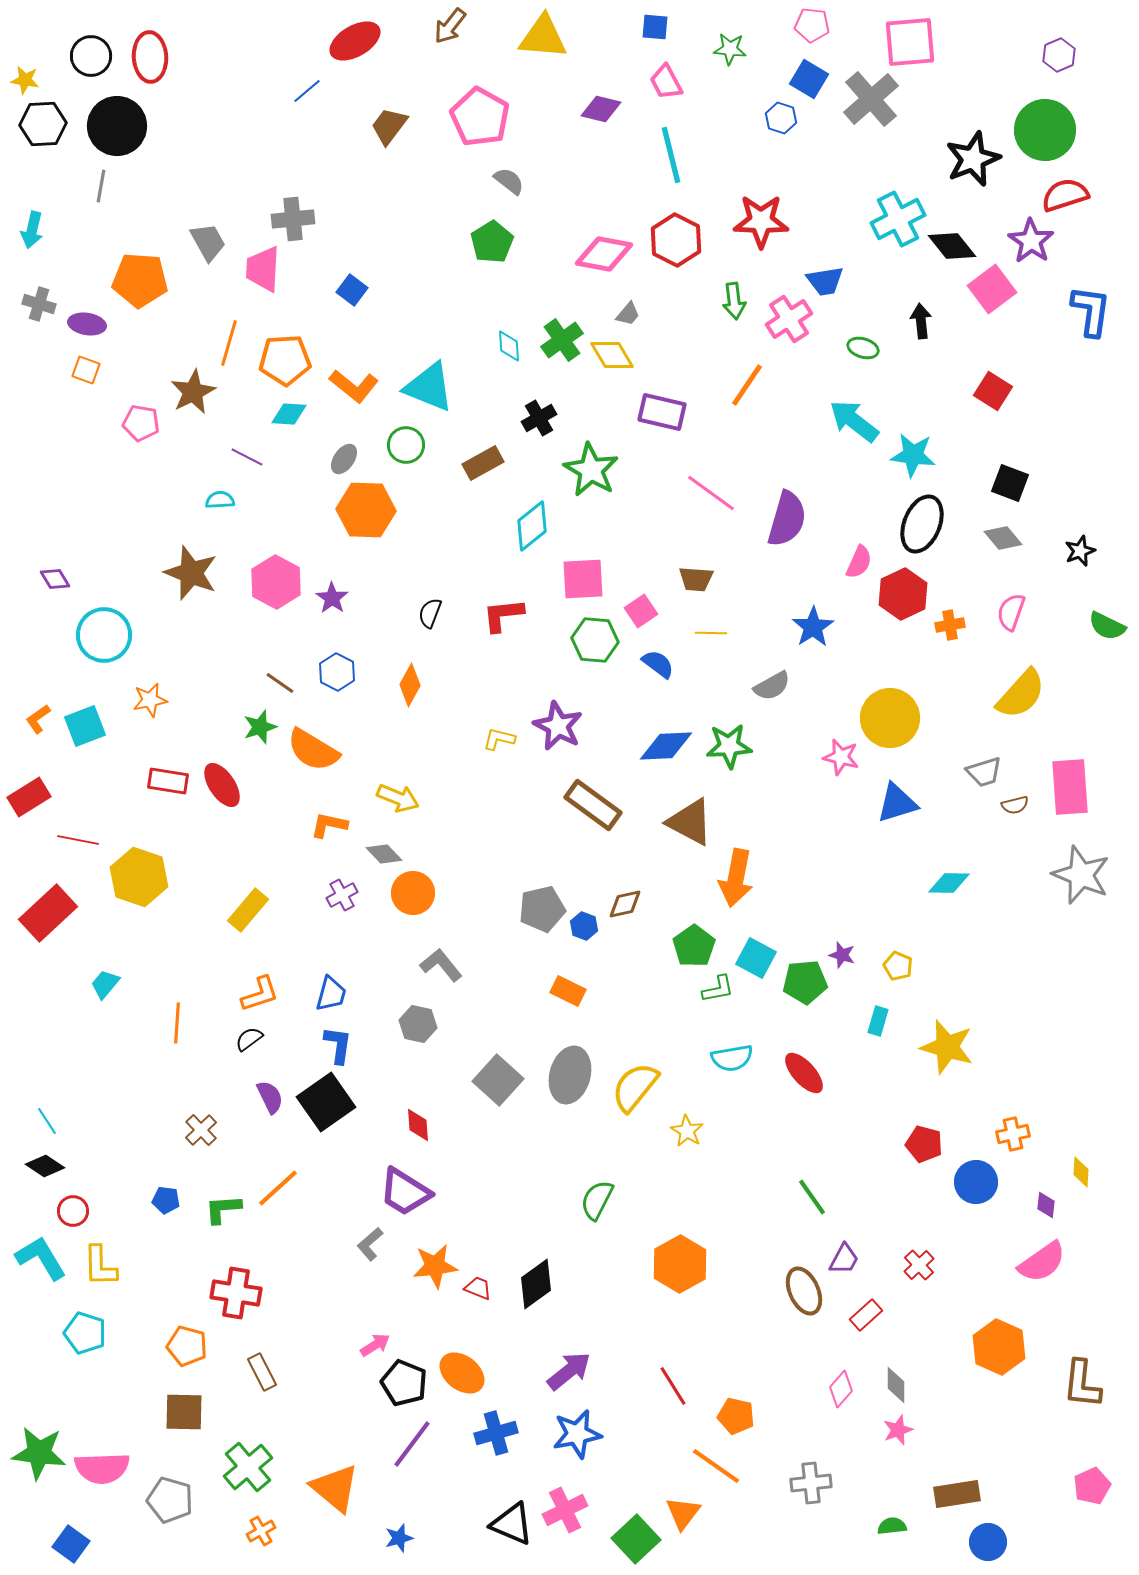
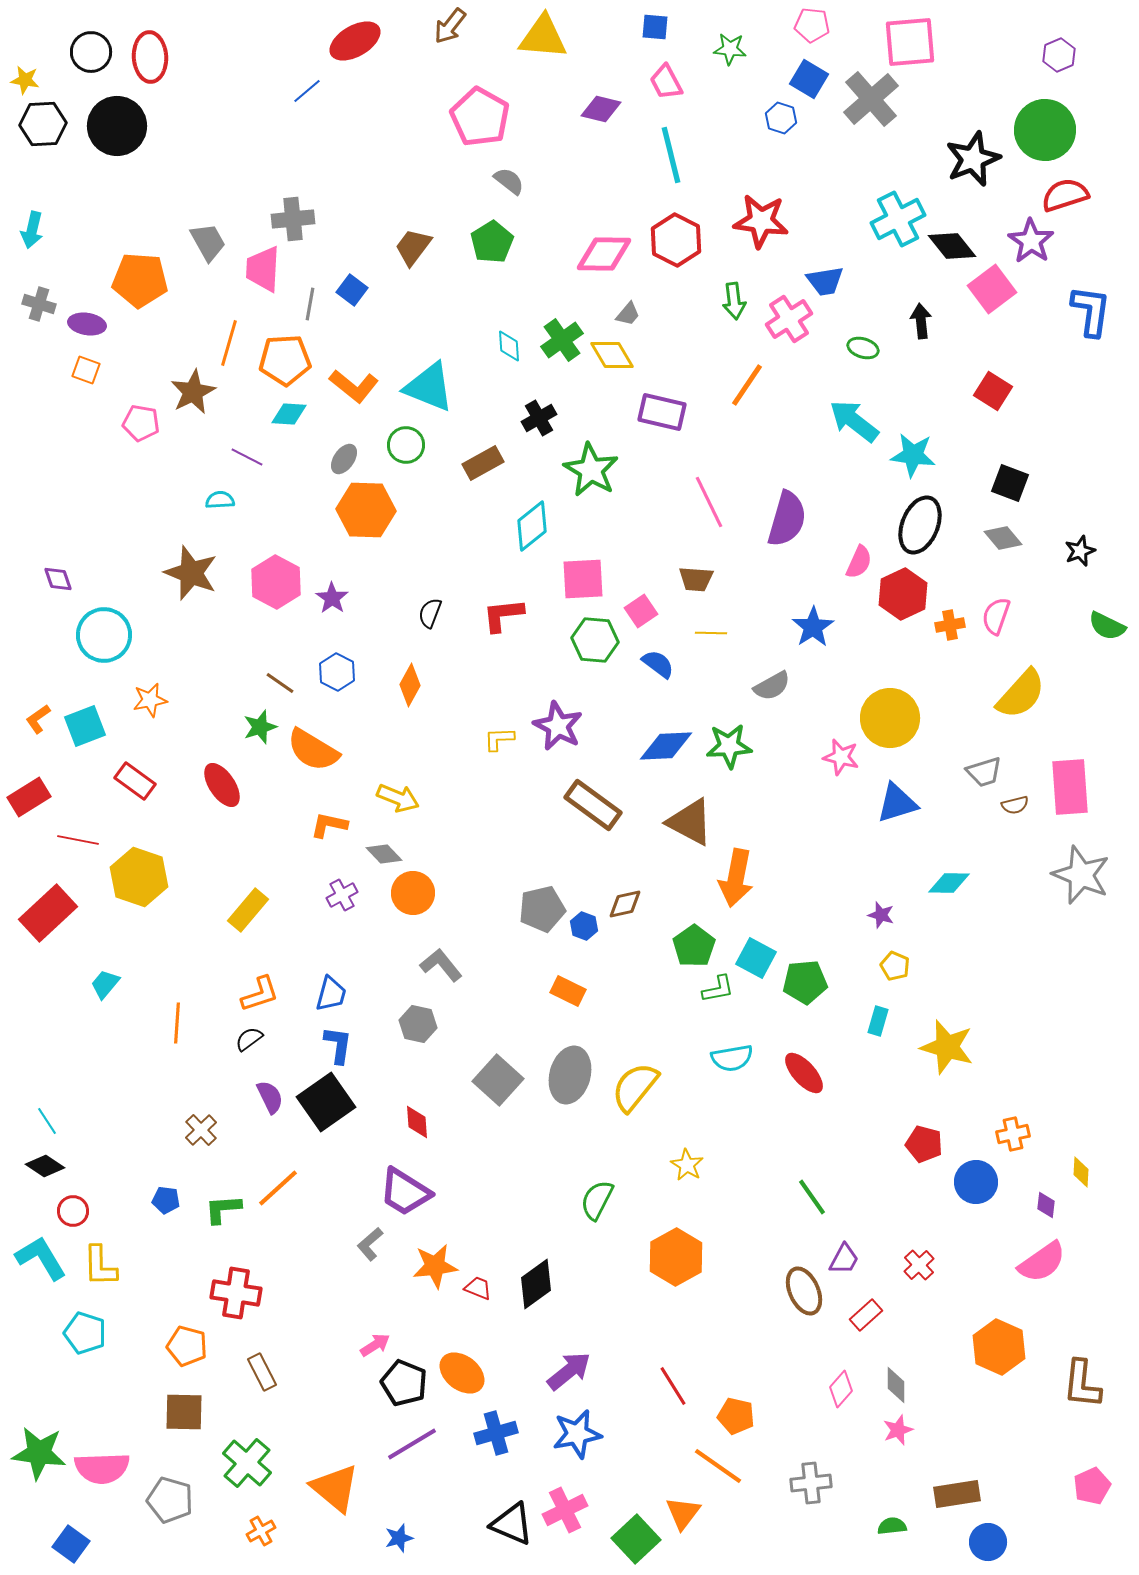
black circle at (91, 56): moved 4 px up
brown trapezoid at (389, 126): moved 24 px right, 121 px down
gray line at (101, 186): moved 209 px right, 118 px down
red star at (761, 221): rotated 6 degrees clockwise
pink diamond at (604, 254): rotated 10 degrees counterclockwise
pink line at (711, 493): moved 2 px left, 9 px down; rotated 28 degrees clockwise
black ellipse at (922, 524): moved 2 px left, 1 px down
purple diamond at (55, 579): moved 3 px right; rotated 12 degrees clockwise
pink semicircle at (1011, 612): moved 15 px left, 4 px down
yellow L-shape at (499, 739): rotated 16 degrees counterclockwise
red rectangle at (168, 781): moved 33 px left; rotated 27 degrees clockwise
purple star at (842, 955): moved 39 px right, 40 px up
yellow pentagon at (898, 966): moved 3 px left
red diamond at (418, 1125): moved 1 px left, 3 px up
yellow star at (687, 1131): moved 34 px down
orange hexagon at (680, 1264): moved 4 px left, 7 px up
purple line at (412, 1444): rotated 22 degrees clockwise
orange line at (716, 1466): moved 2 px right
green cross at (248, 1467): moved 1 px left, 4 px up; rotated 9 degrees counterclockwise
